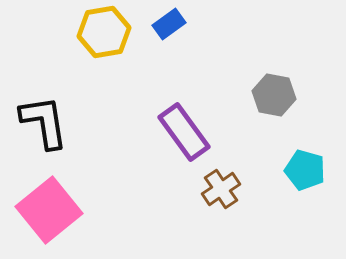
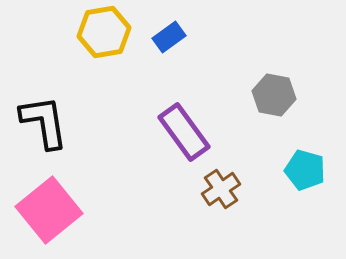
blue rectangle: moved 13 px down
